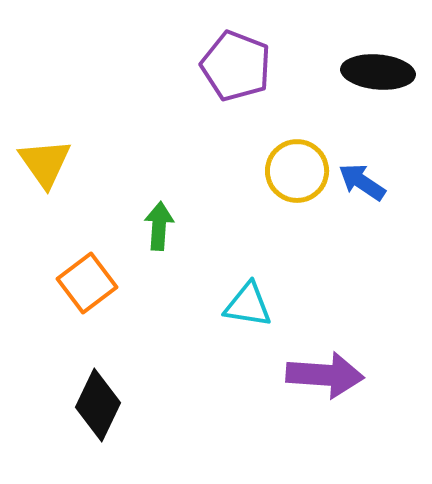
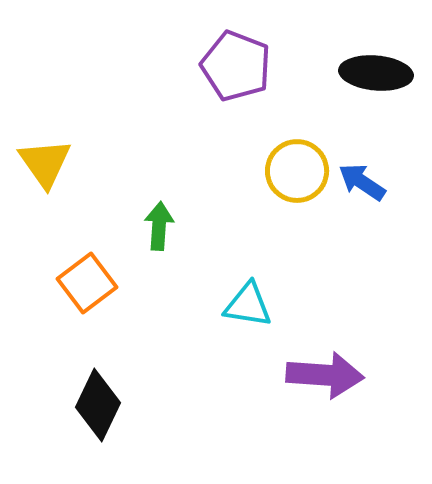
black ellipse: moved 2 px left, 1 px down
